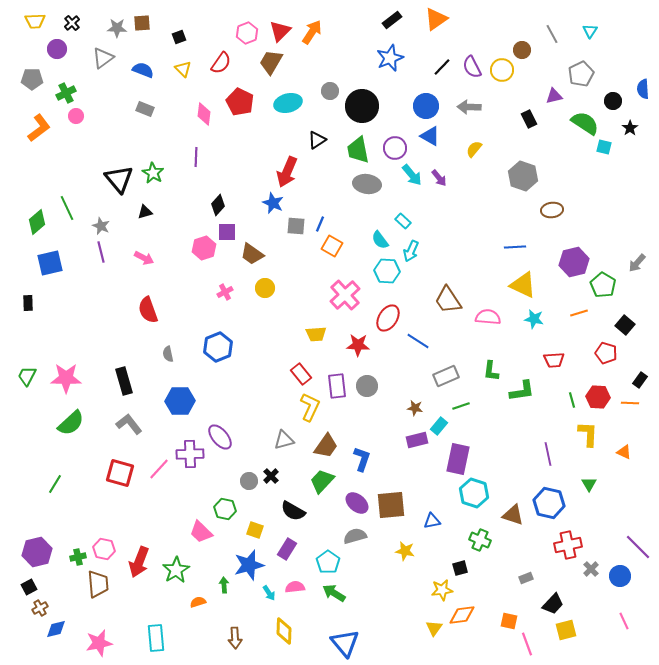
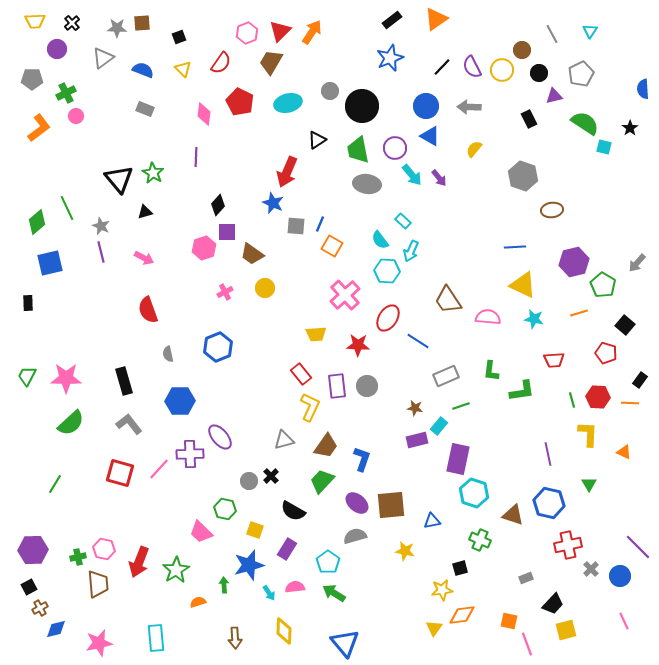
black circle at (613, 101): moved 74 px left, 28 px up
purple hexagon at (37, 552): moved 4 px left, 2 px up; rotated 12 degrees clockwise
